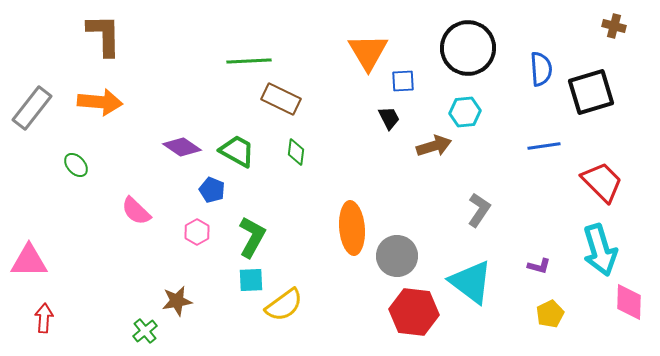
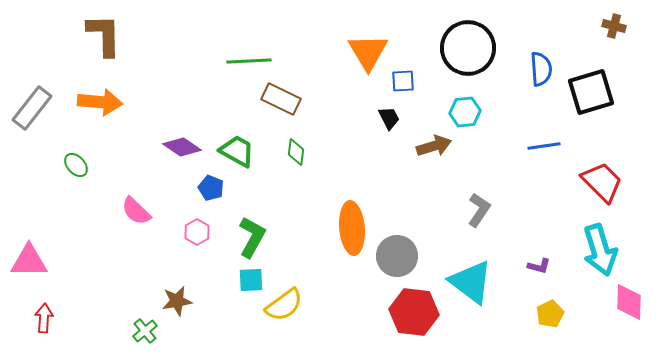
blue pentagon: moved 1 px left, 2 px up
